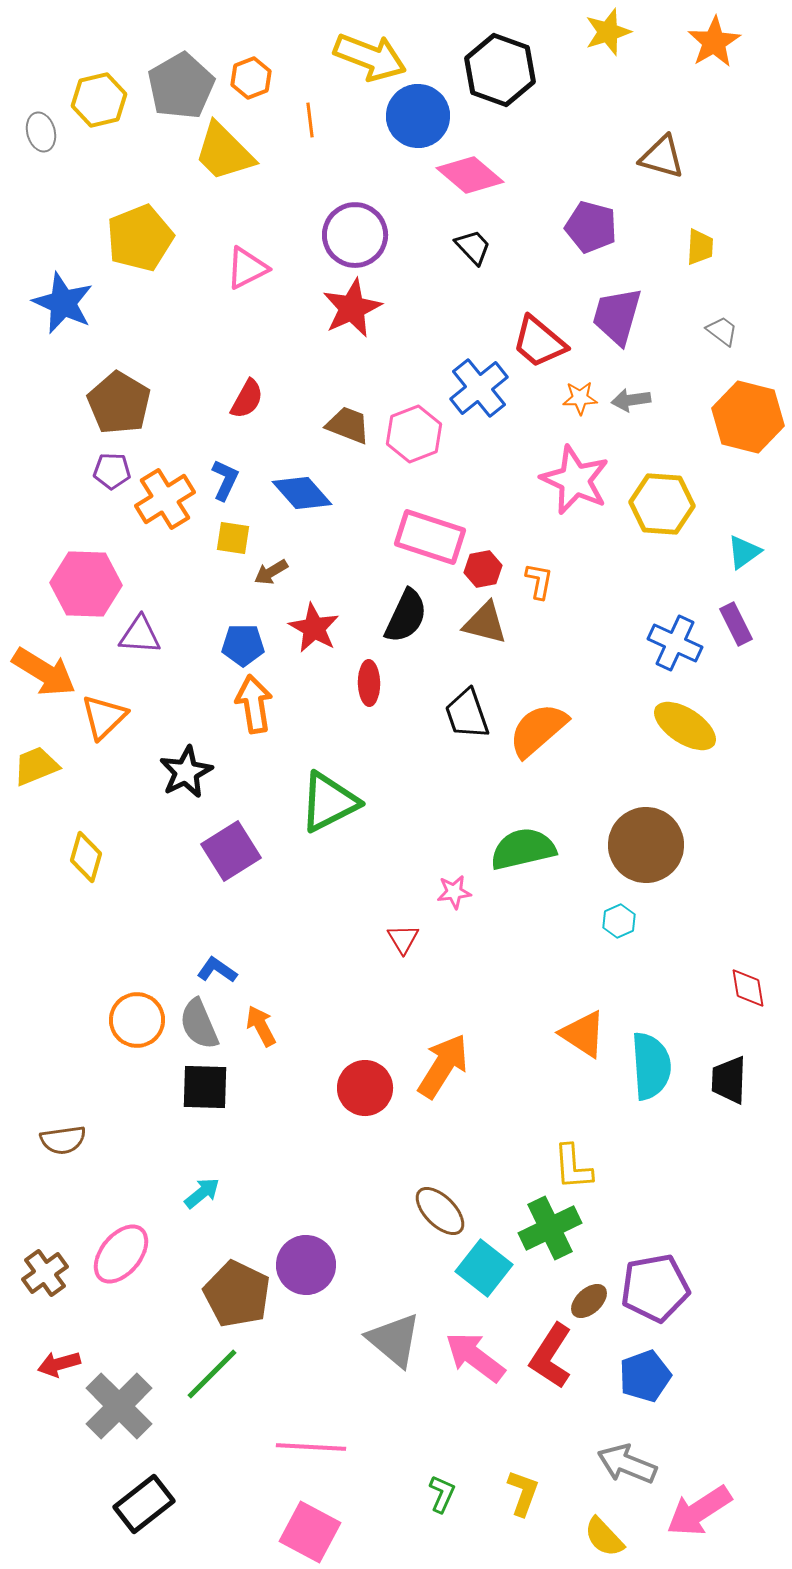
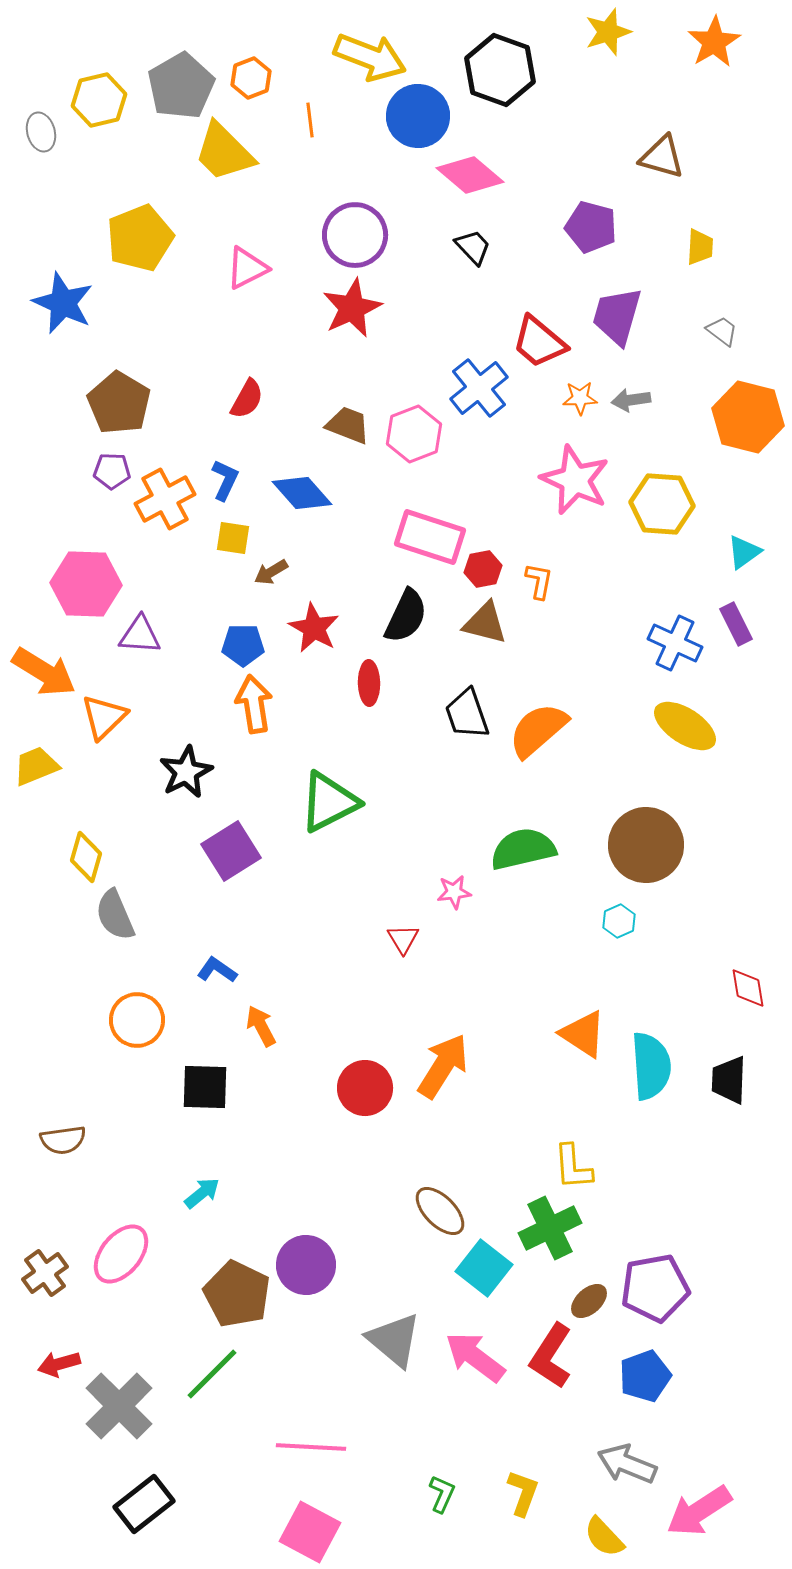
orange cross at (165, 499): rotated 4 degrees clockwise
gray semicircle at (199, 1024): moved 84 px left, 109 px up
